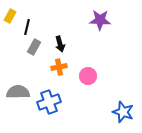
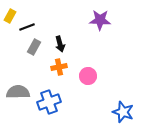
black line: rotated 56 degrees clockwise
